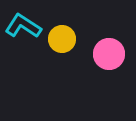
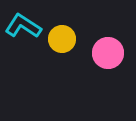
pink circle: moved 1 px left, 1 px up
